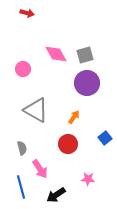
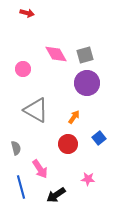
blue square: moved 6 px left
gray semicircle: moved 6 px left
